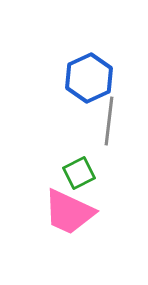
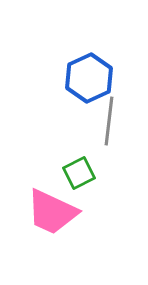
pink trapezoid: moved 17 px left
